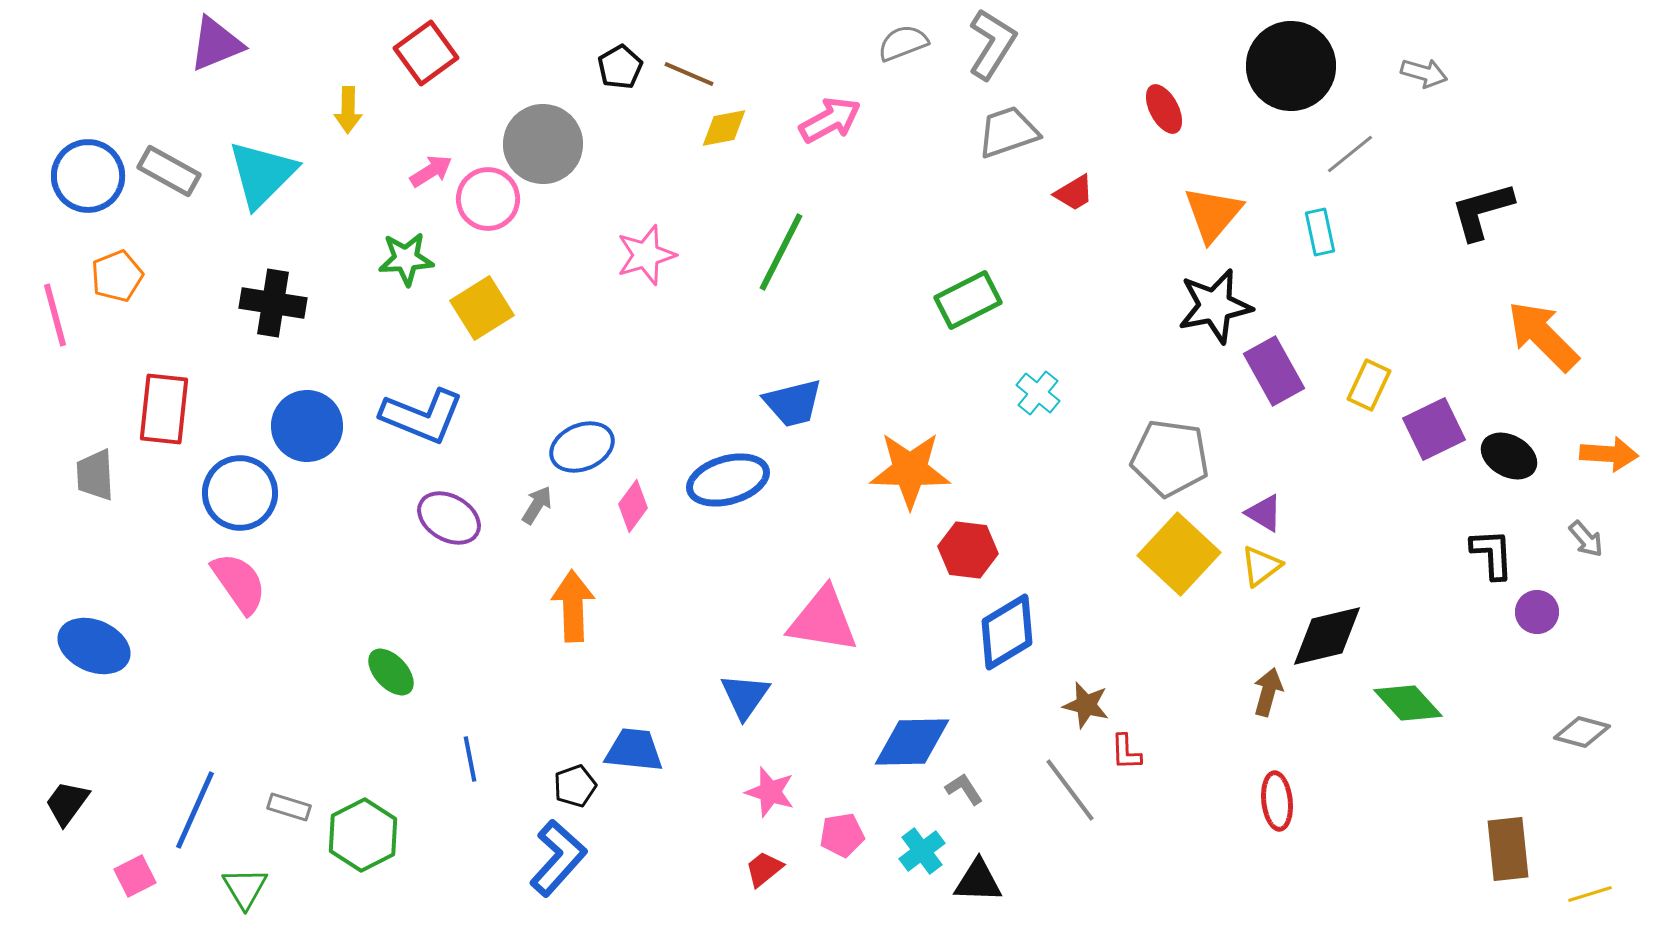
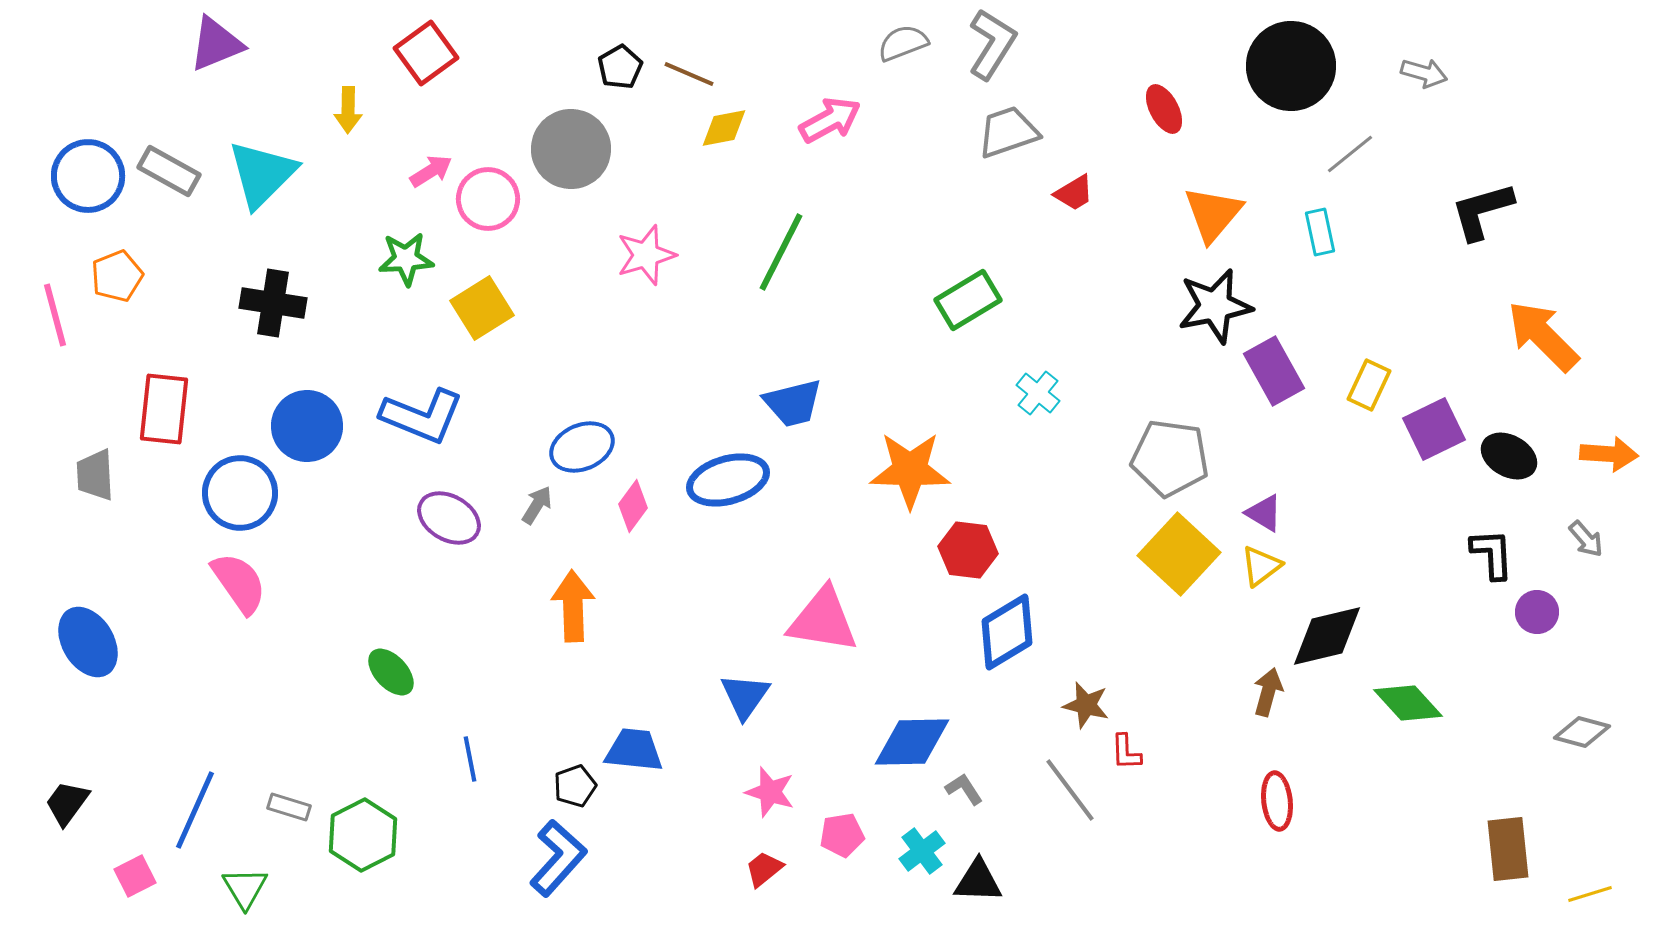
gray circle at (543, 144): moved 28 px right, 5 px down
green rectangle at (968, 300): rotated 4 degrees counterclockwise
blue ellipse at (94, 646): moved 6 px left, 4 px up; rotated 36 degrees clockwise
